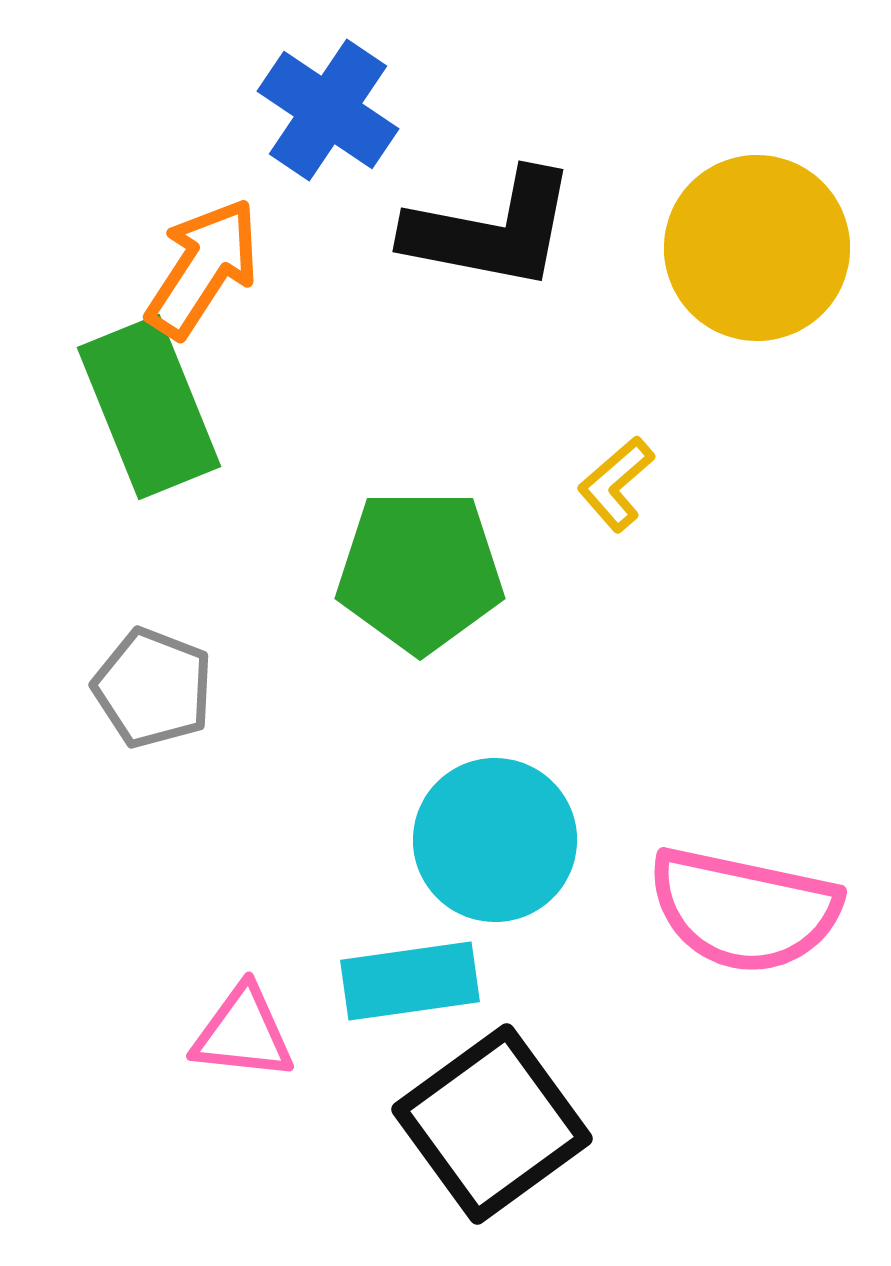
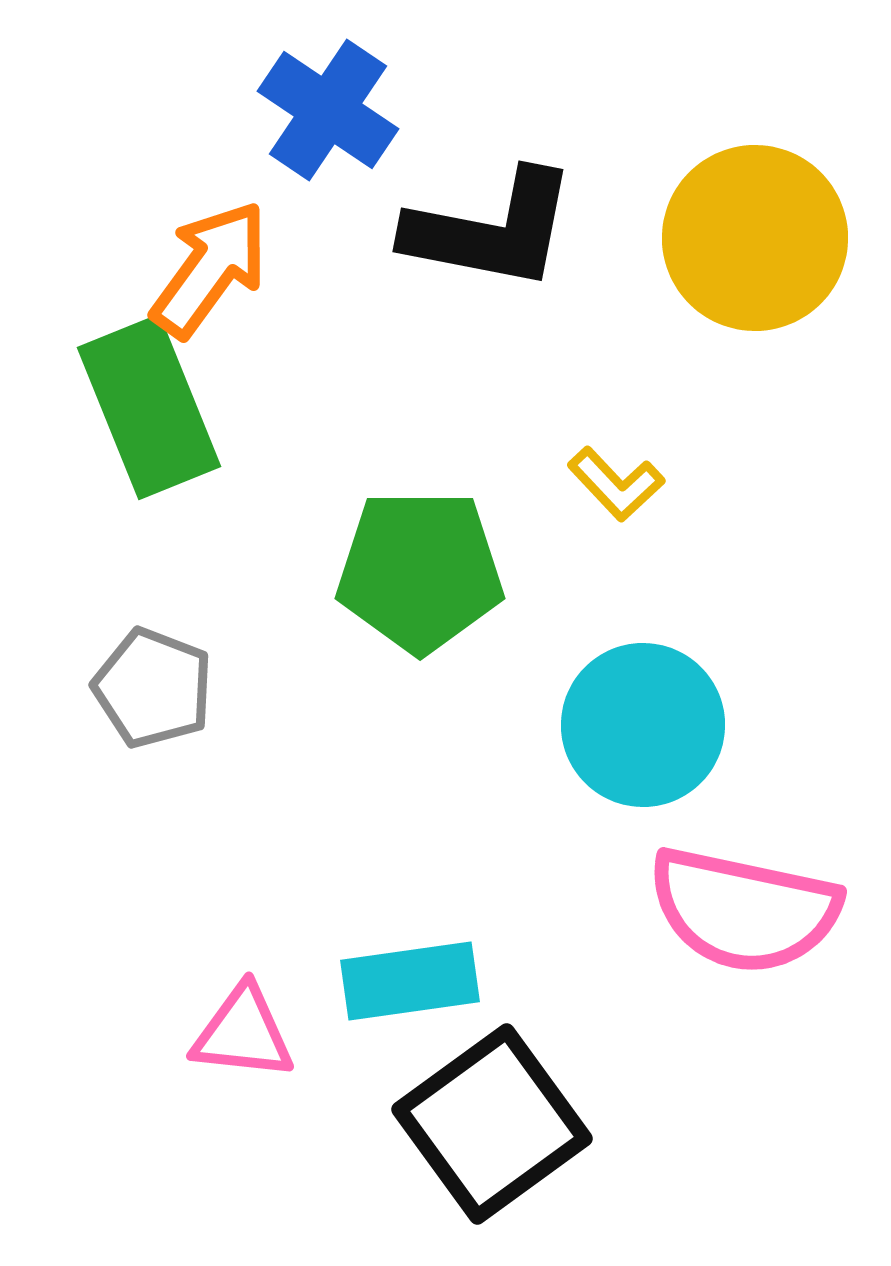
yellow circle: moved 2 px left, 10 px up
orange arrow: moved 7 px right, 1 px down; rotated 3 degrees clockwise
yellow L-shape: rotated 92 degrees counterclockwise
cyan circle: moved 148 px right, 115 px up
